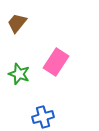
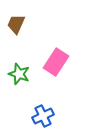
brown trapezoid: moved 1 px left, 1 px down; rotated 15 degrees counterclockwise
blue cross: moved 1 px up; rotated 10 degrees counterclockwise
